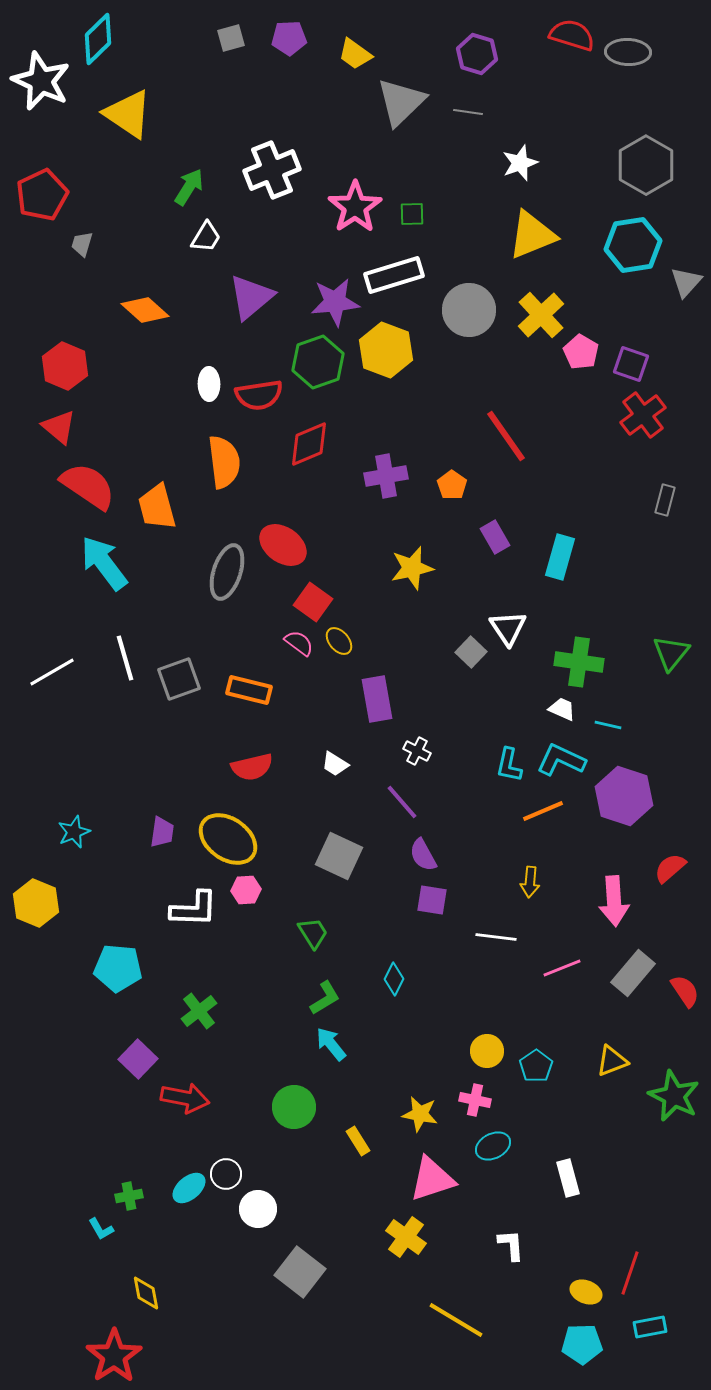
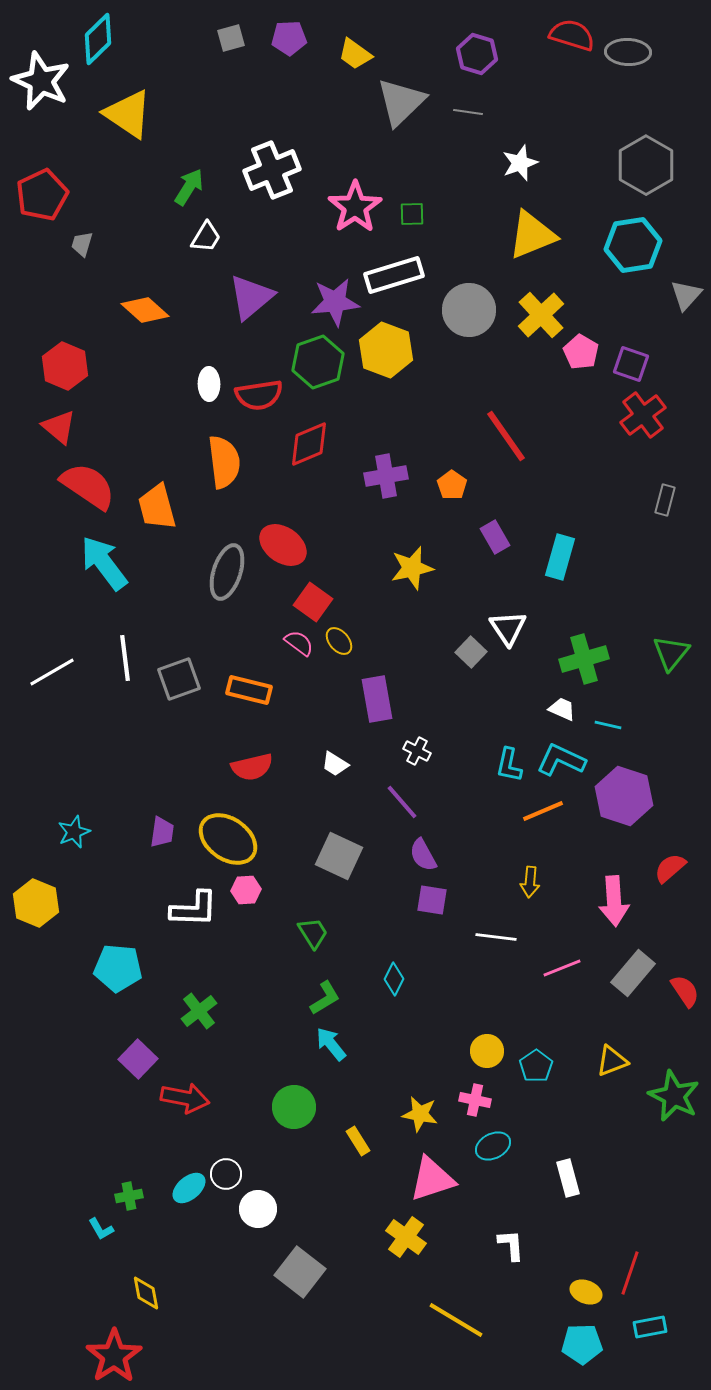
gray triangle at (686, 282): moved 13 px down
white line at (125, 658): rotated 9 degrees clockwise
green cross at (579, 662): moved 5 px right, 3 px up; rotated 24 degrees counterclockwise
